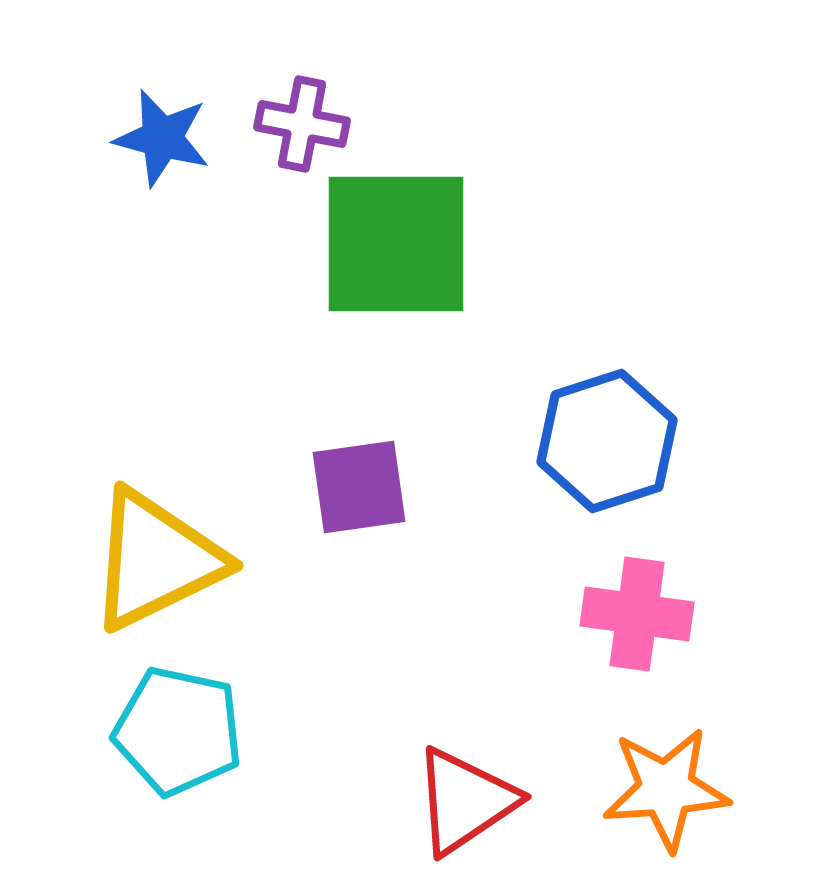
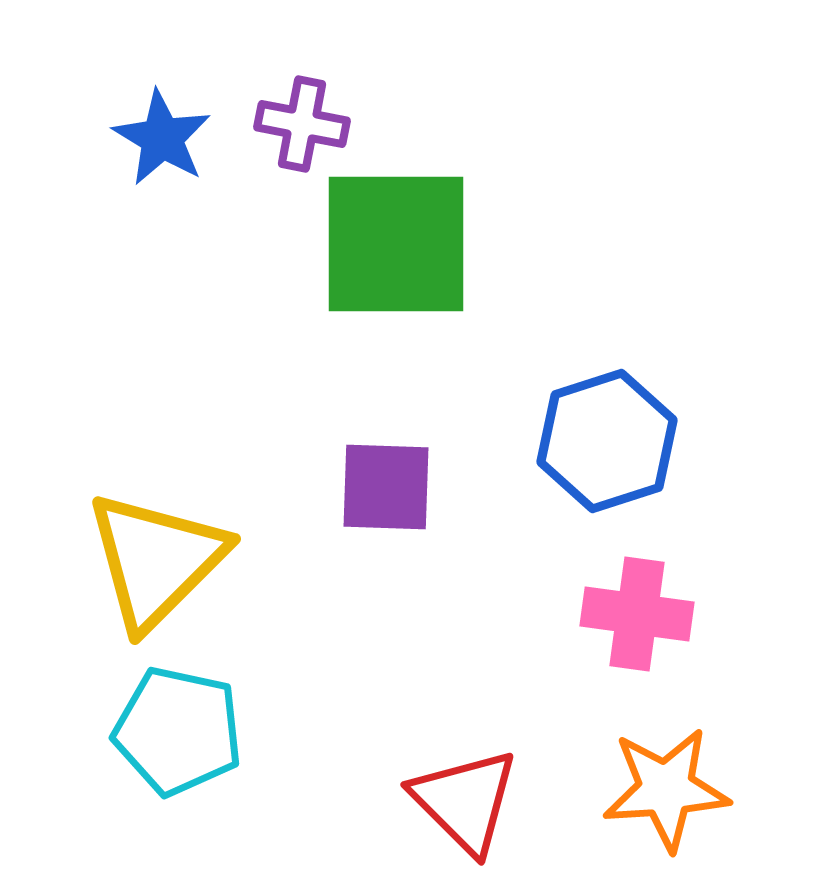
blue star: rotated 16 degrees clockwise
purple square: moved 27 px right; rotated 10 degrees clockwise
yellow triangle: rotated 19 degrees counterclockwise
red triangle: rotated 41 degrees counterclockwise
